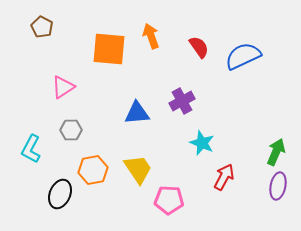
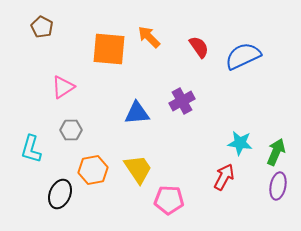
orange arrow: moved 2 px left, 1 px down; rotated 25 degrees counterclockwise
cyan star: moved 38 px right; rotated 15 degrees counterclockwise
cyan L-shape: rotated 12 degrees counterclockwise
